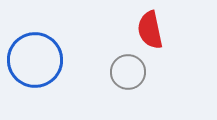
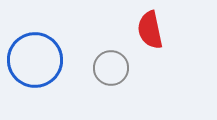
gray circle: moved 17 px left, 4 px up
